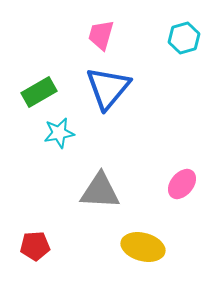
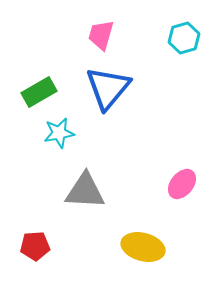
gray triangle: moved 15 px left
